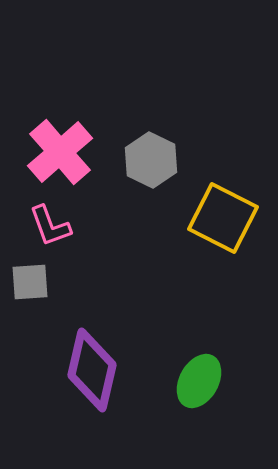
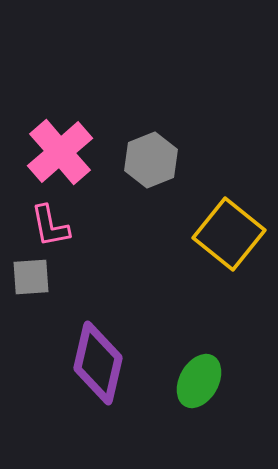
gray hexagon: rotated 12 degrees clockwise
yellow square: moved 6 px right, 16 px down; rotated 12 degrees clockwise
pink L-shape: rotated 9 degrees clockwise
gray square: moved 1 px right, 5 px up
purple diamond: moved 6 px right, 7 px up
